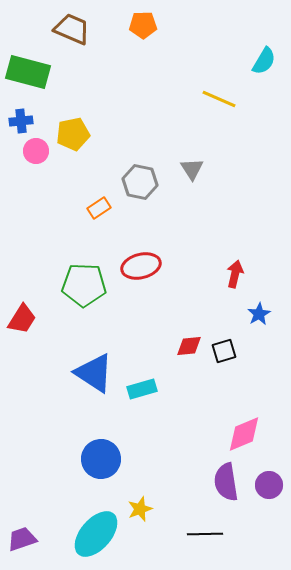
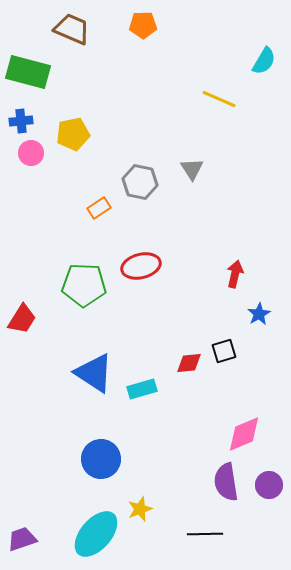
pink circle: moved 5 px left, 2 px down
red diamond: moved 17 px down
